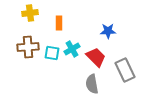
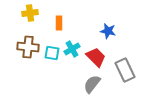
blue star: rotated 14 degrees clockwise
brown cross: rotated 10 degrees clockwise
gray semicircle: rotated 48 degrees clockwise
